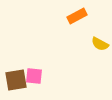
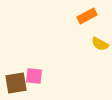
orange rectangle: moved 10 px right
brown square: moved 3 px down
